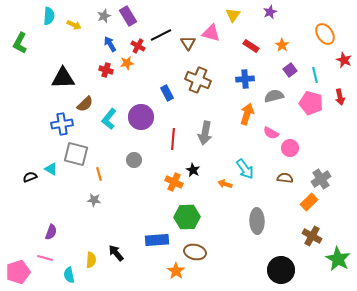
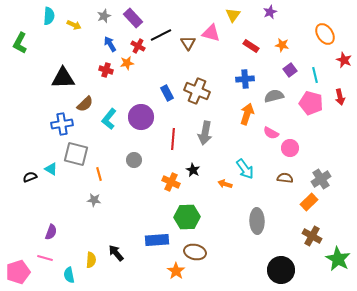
purple rectangle at (128, 16): moved 5 px right, 2 px down; rotated 12 degrees counterclockwise
orange star at (282, 45): rotated 24 degrees counterclockwise
brown cross at (198, 80): moved 1 px left, 11 px down
orange cross at (174, 182): moved 3 px left
